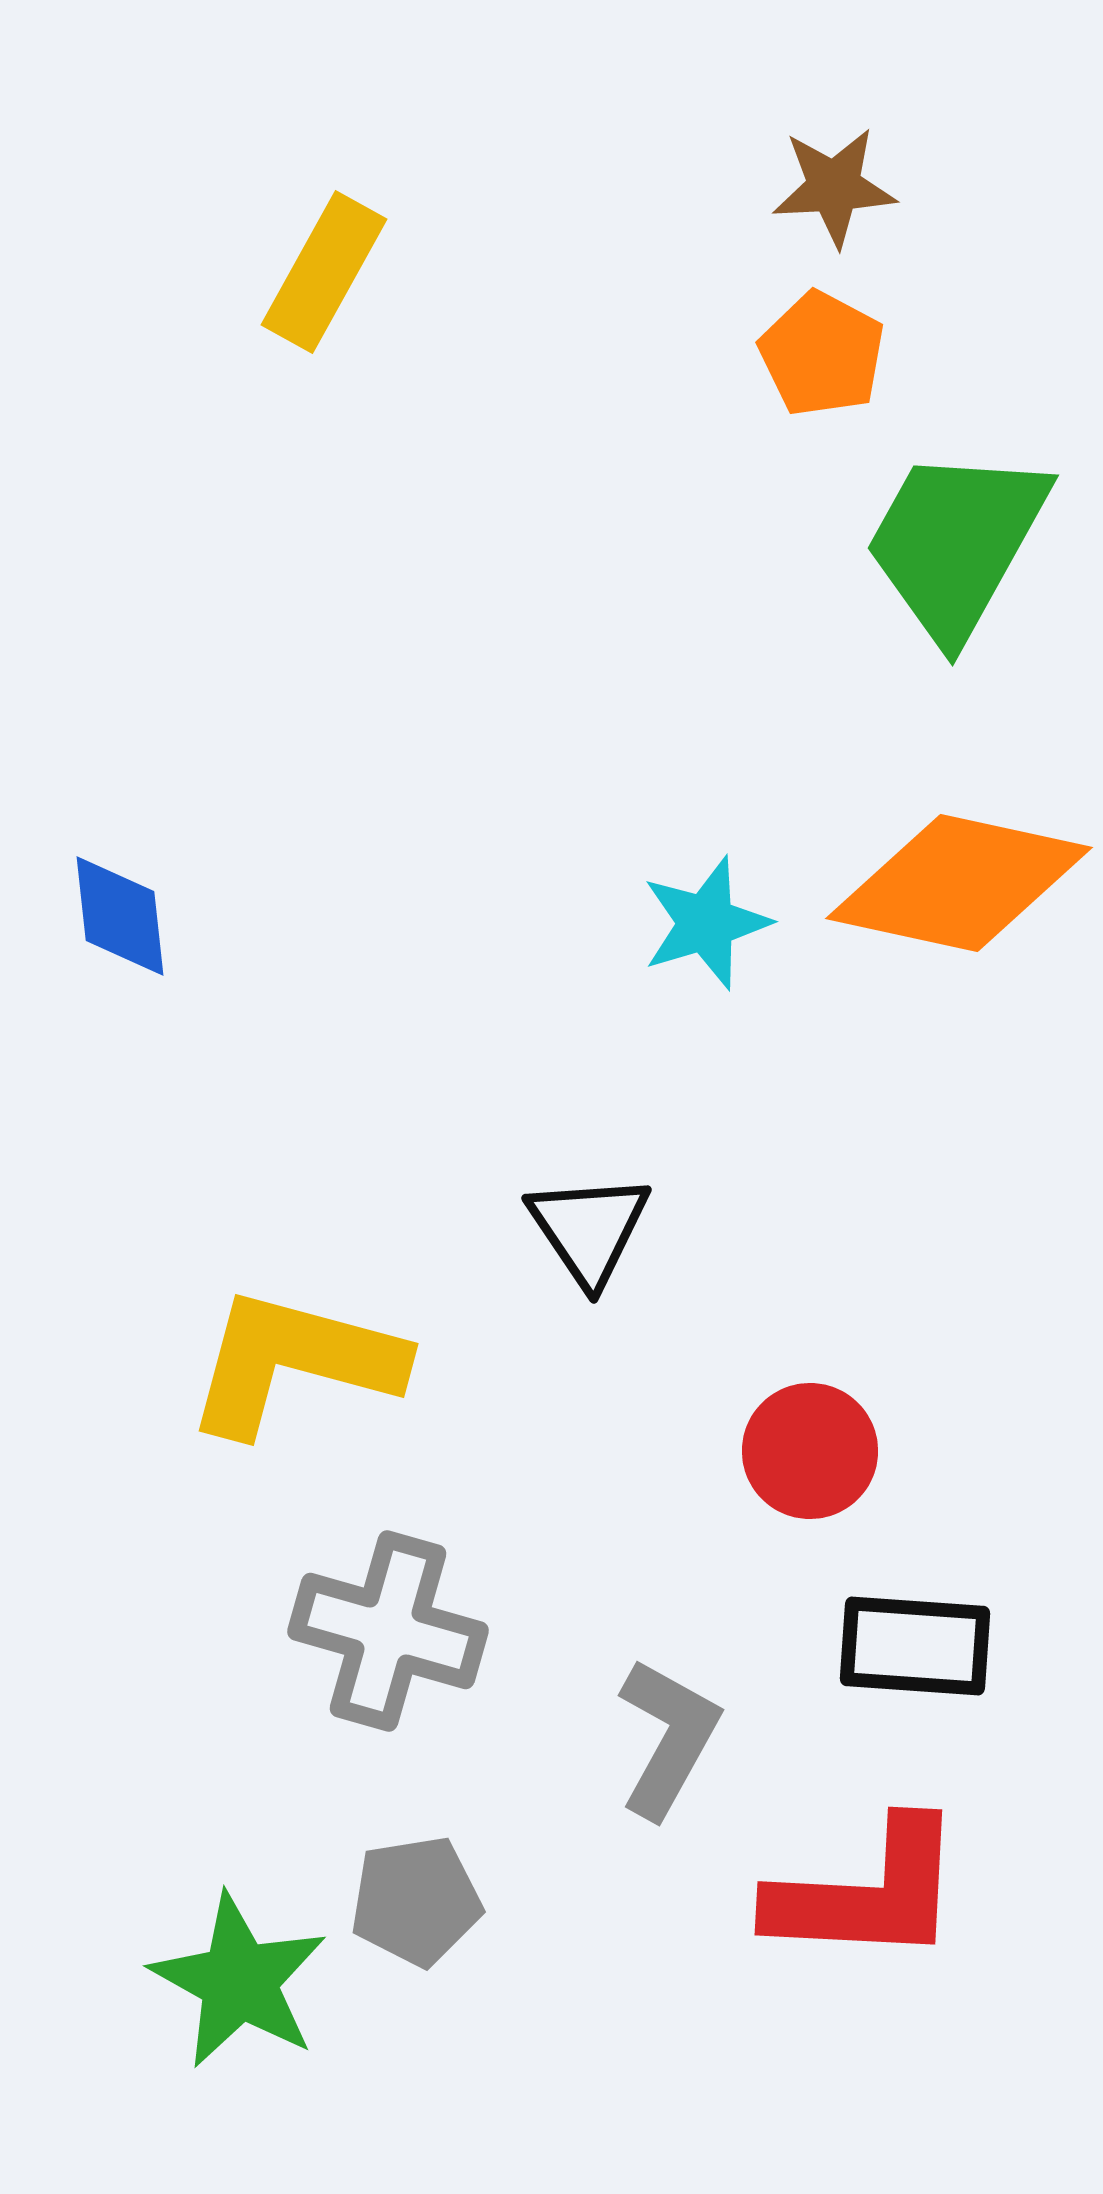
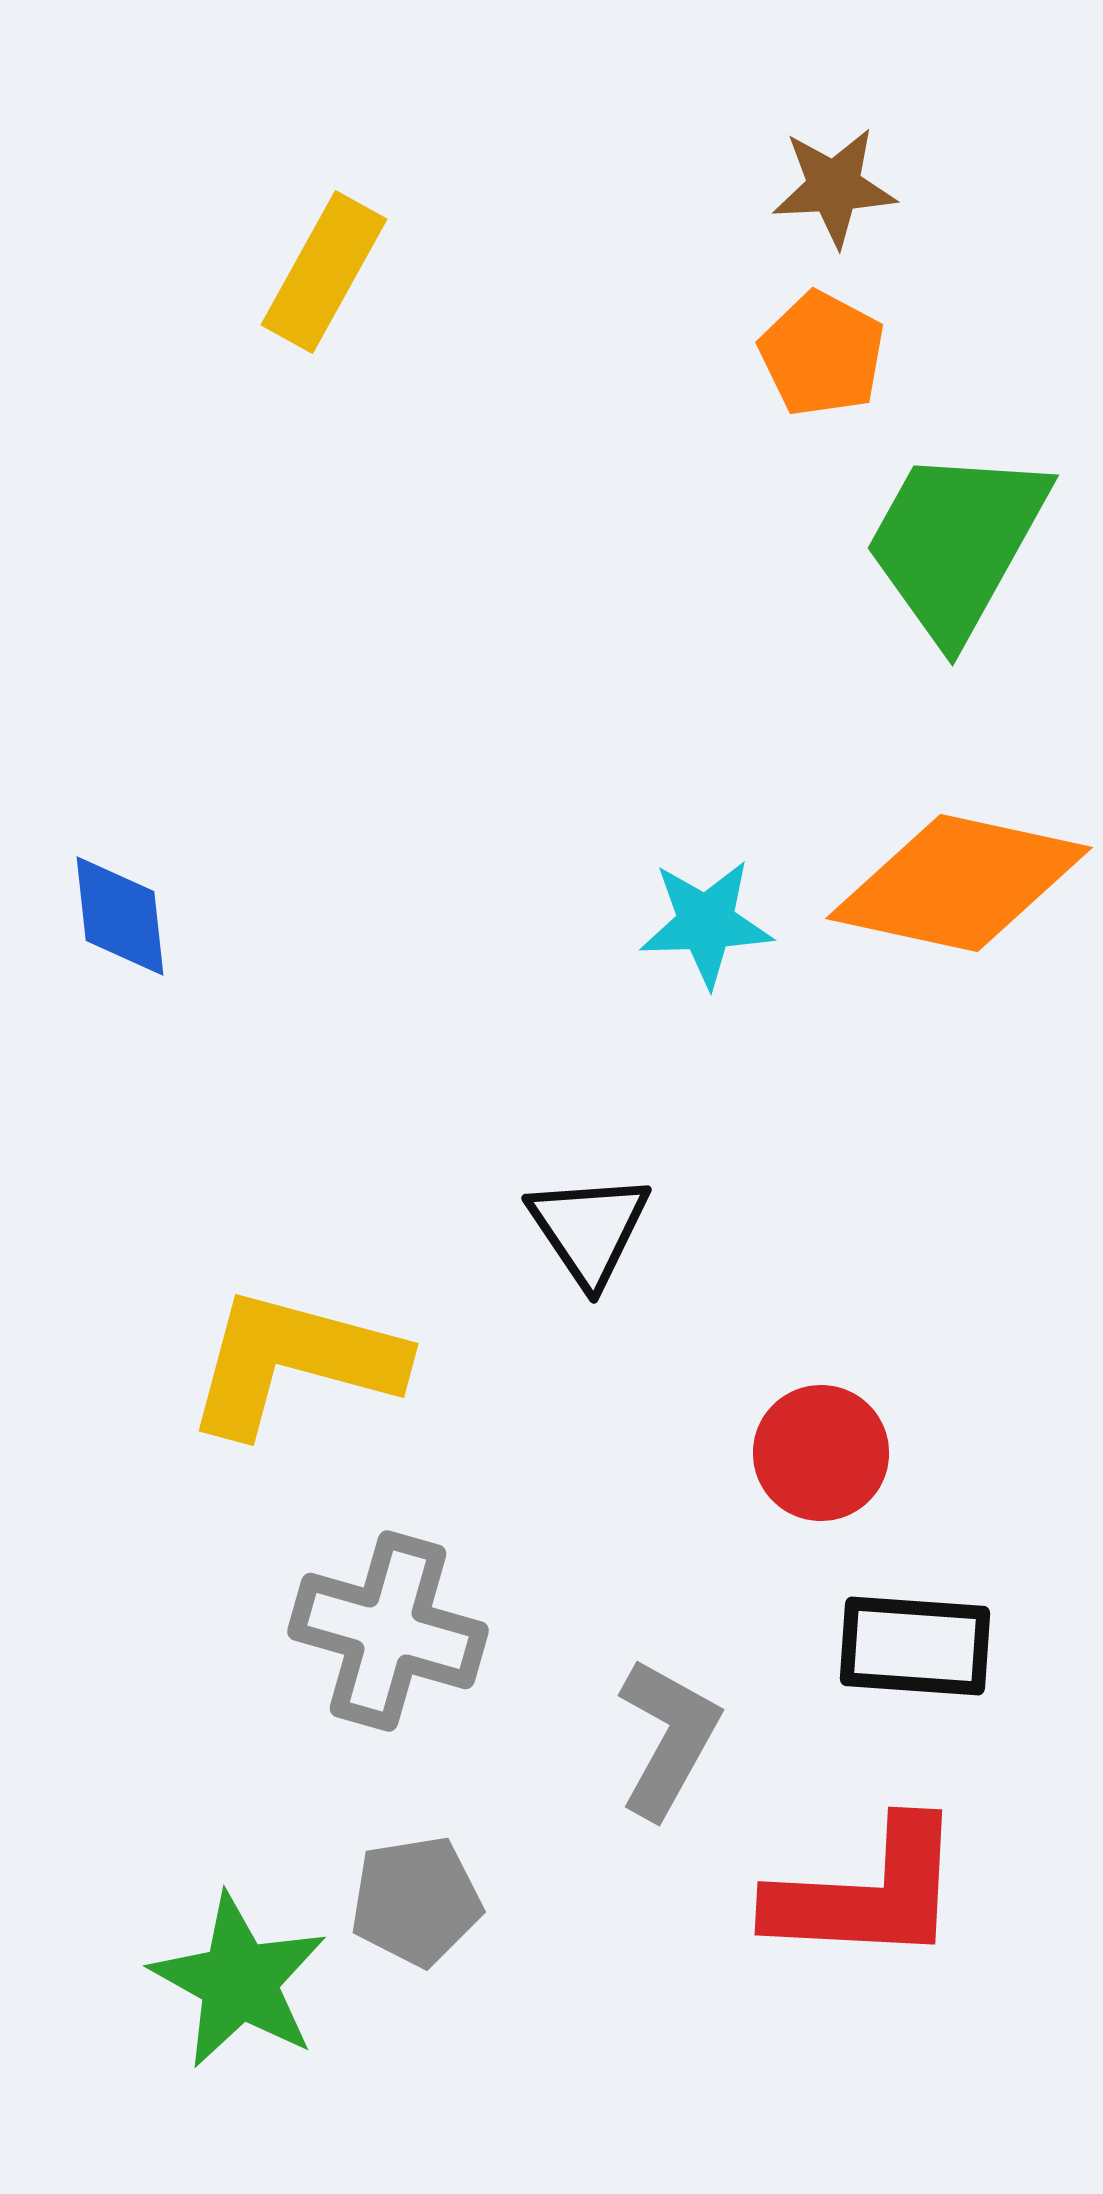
cyan star: rotated 15 degrees clockwise
red circle: moved 11 px right, 2 px down
